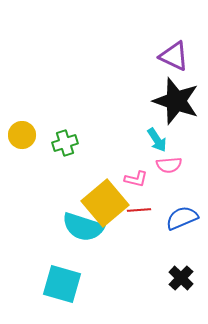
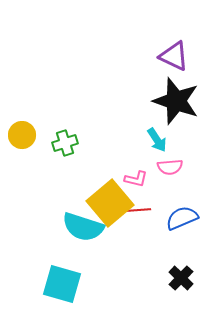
pink semicircle: moved 1 px right, 2 px down
yellow square: moved 5 px right
